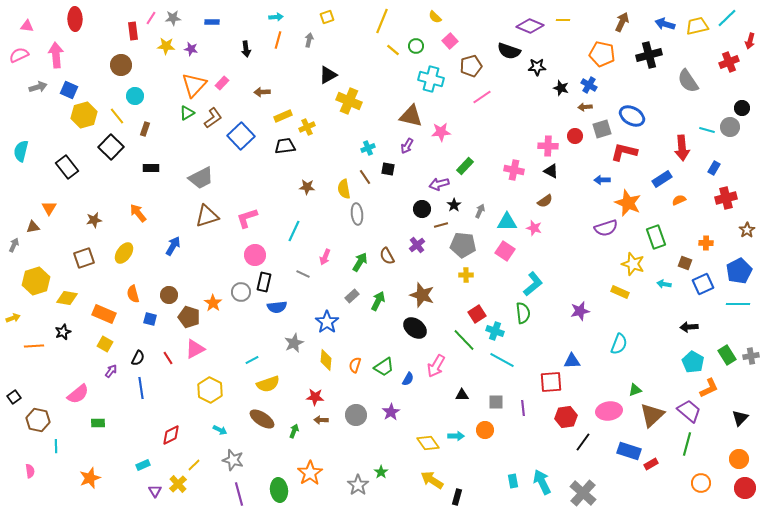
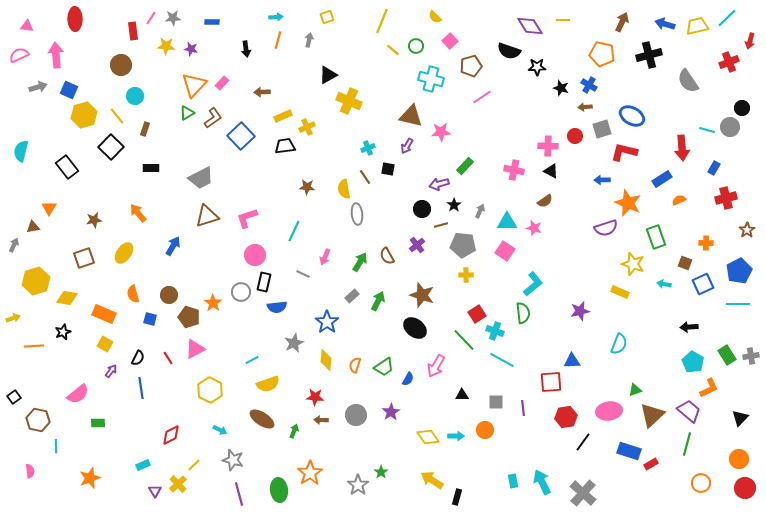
purple diamond at (530, 26): rotated 36 degrees clockwise
yellow diamond at (428, 443): moved 6 px up
